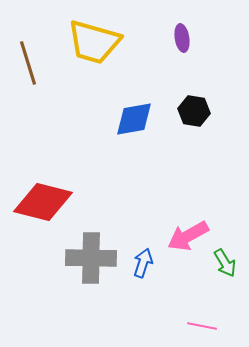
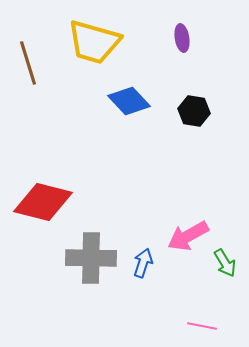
blue diamond: moved 5 px left, 18 px up; rotated 57 degrees clockwise
